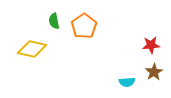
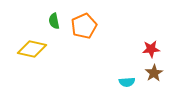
orange pentagon: rotated 10 degrees clockwise
red star: moved 4 px down
brown star: moved 1 px down
